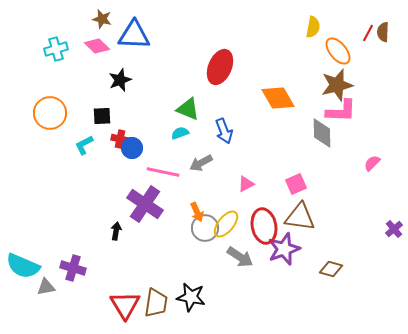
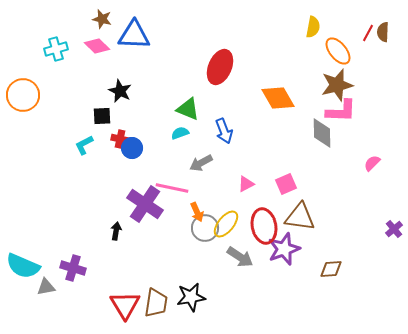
black star at (120, 80): moved 11 px down; rotated 25 degrees counterclockwise
orange circle at (50, 113): moved 27 px left, 18 px up
pink line at (163, 172): moved 9 px right, 16 px down
pink square at (296, 184): moved 10 px left
brown diamond at (331, 269): rotated 20 degrees counterclockwise
black star at (191, 297): rotated 20 degrees counterclockwise
